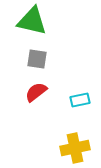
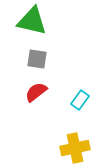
cyan rectangle: rotated 42 degrees counterclockwise
